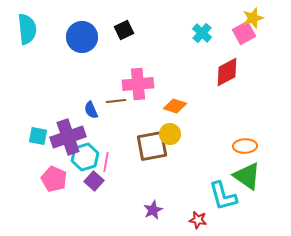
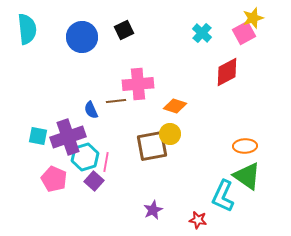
cyan L-shape: rotated 40 degrees clockwise
